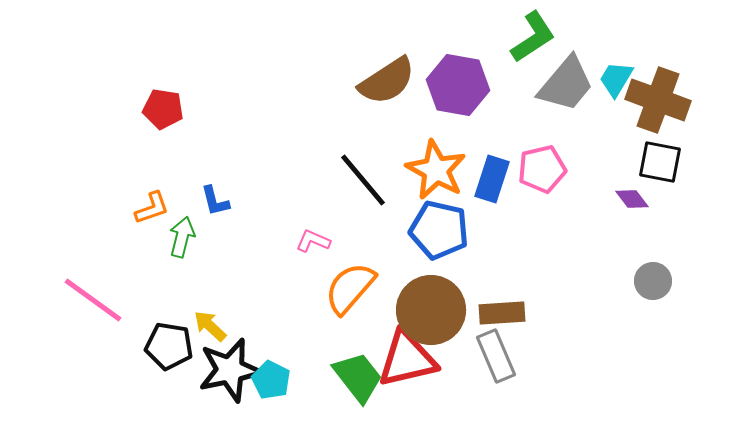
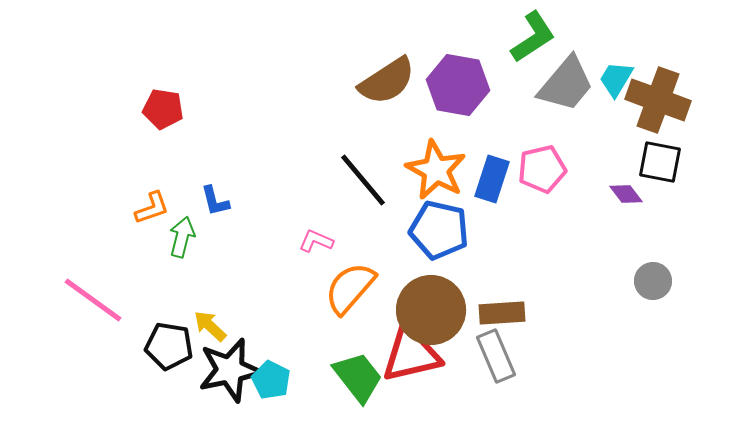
purple diamond: moved 6 px left, 5 px up
pink L-shape: moved 3 px right
red triangle: moved 4 px right, 5 px up
